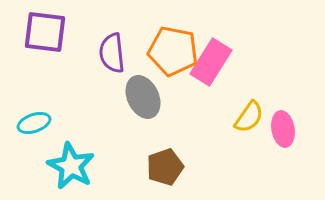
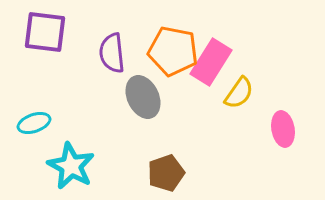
yellow semicircle: moved 10 px left, 24 px up
brown pentagon: moved 1 px right, 6 px down
